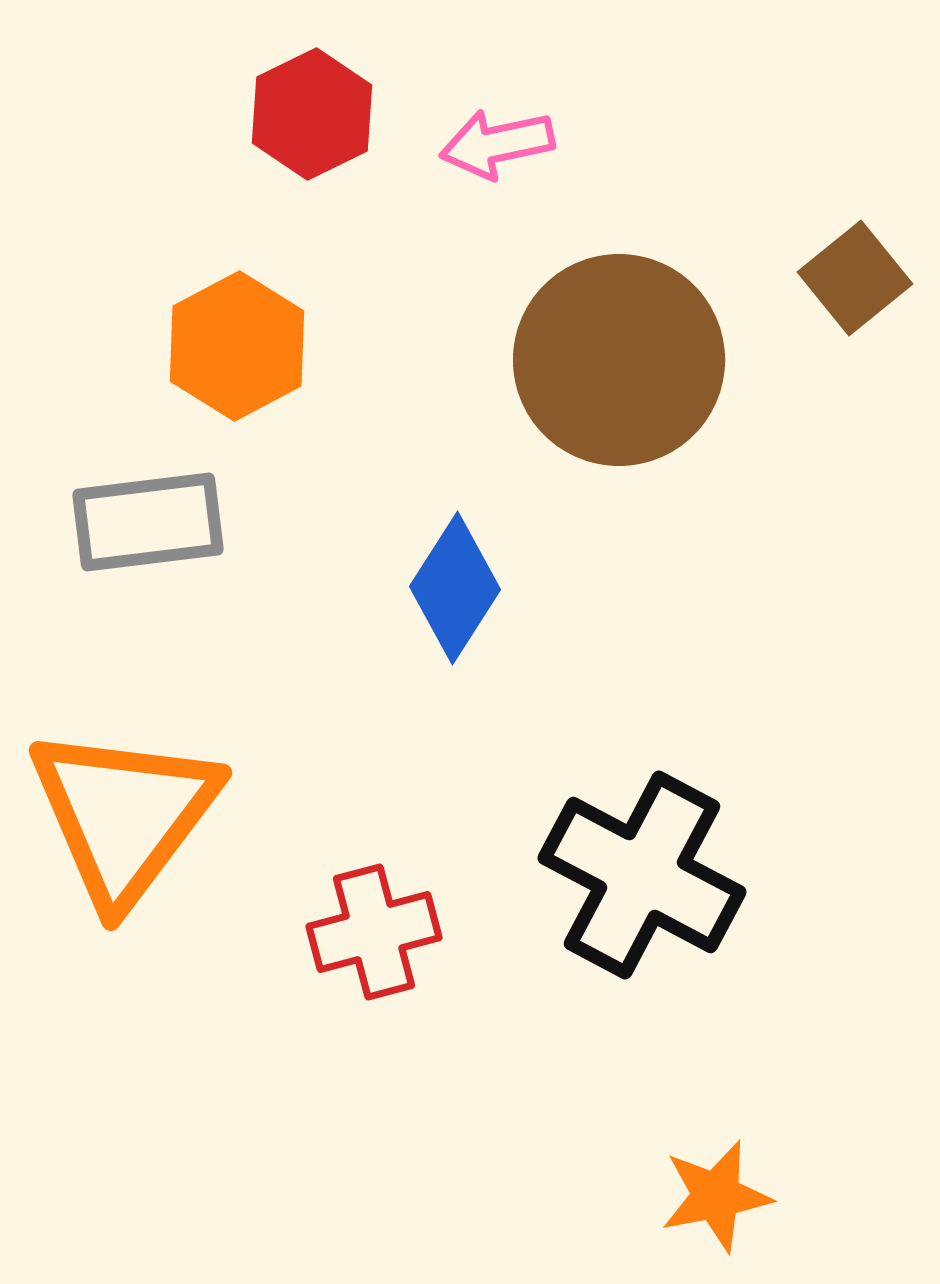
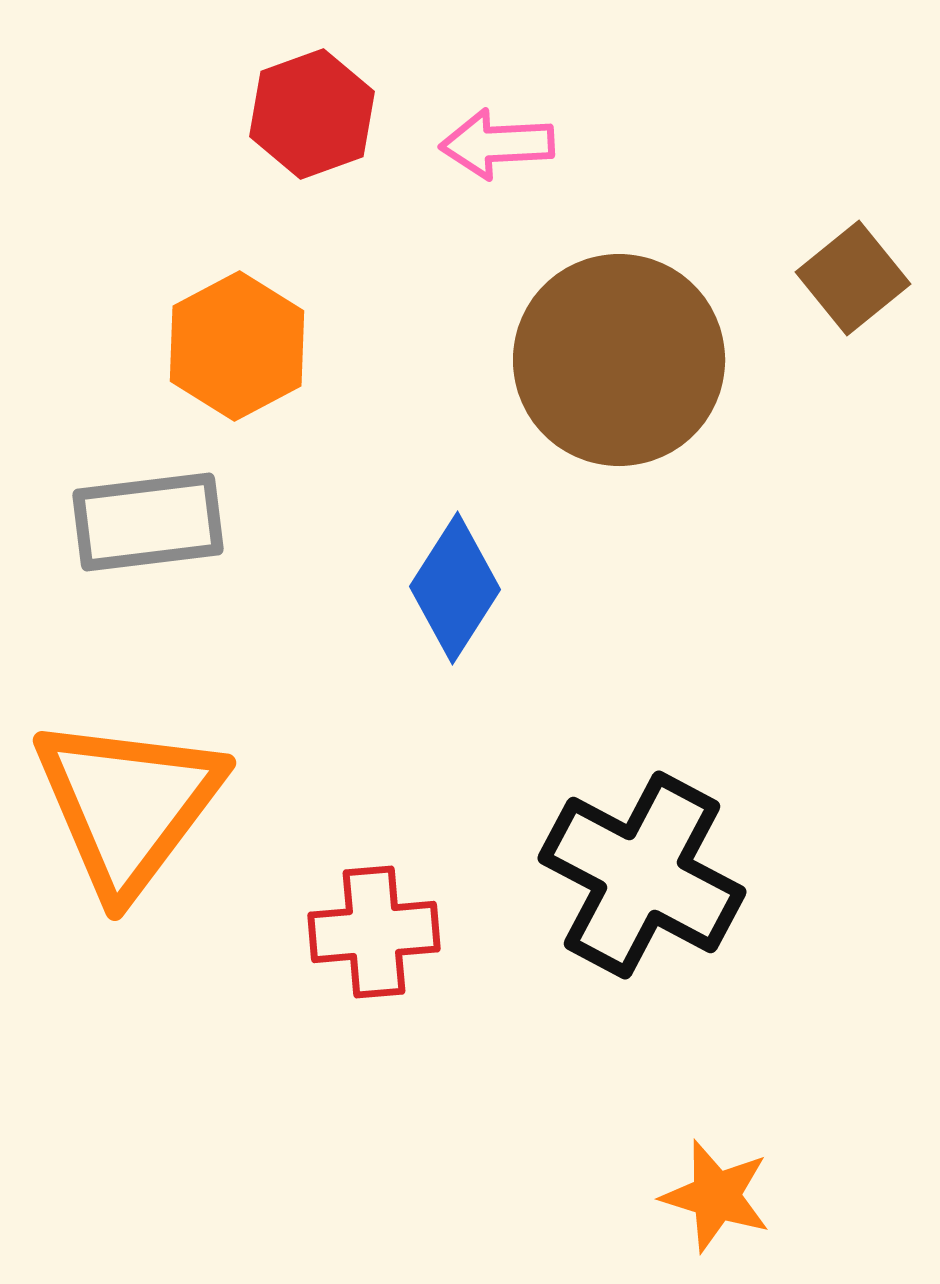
red hexagon: rotated 6 degrees clockwise
pink arrow: rotated 9 degrees clockwise
brown square: moved 2 px left
orange triangle: moved 4 px right, 10 px up
red cross: rotated 10 degrees clockwise
orange star: rotated 28 degrees clockwise
